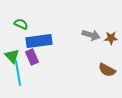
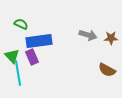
gray arrow: moved 3 px left
